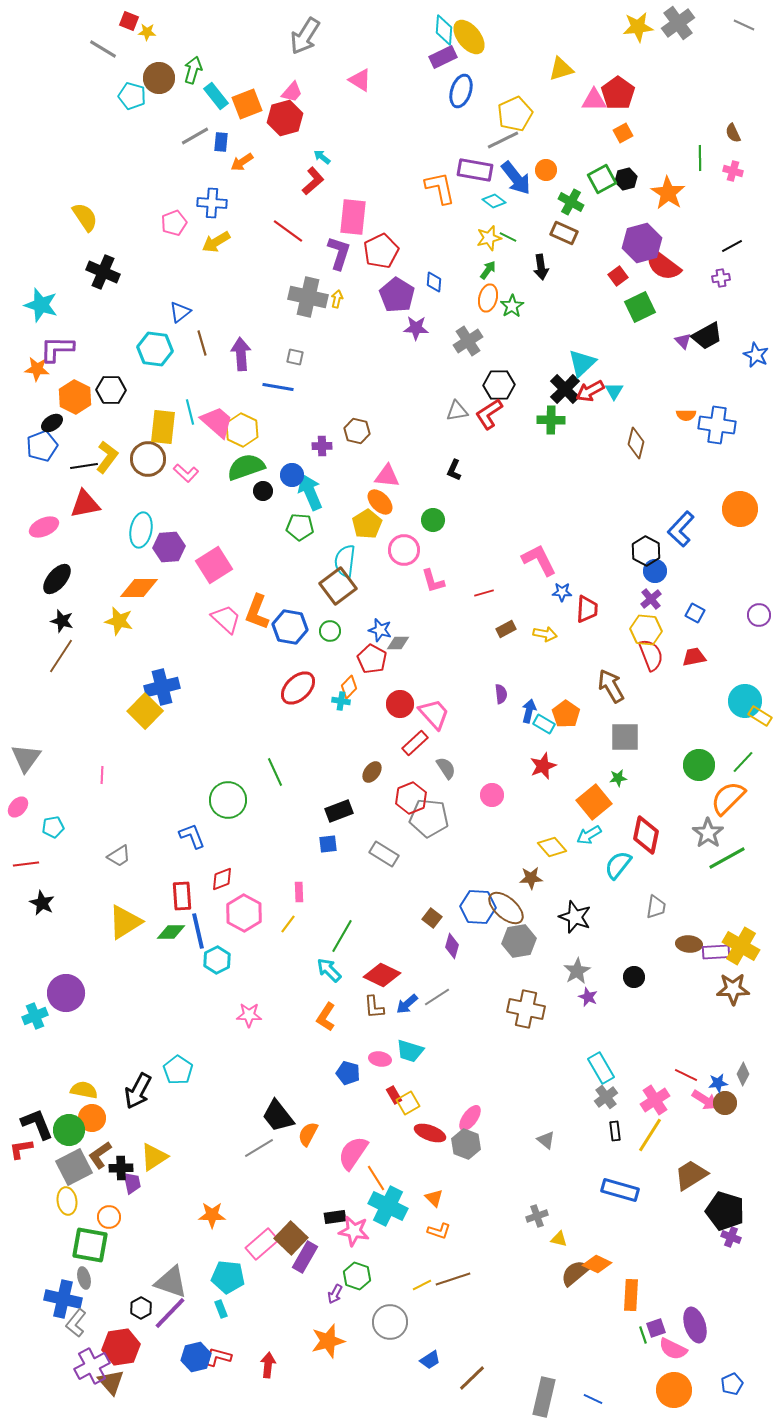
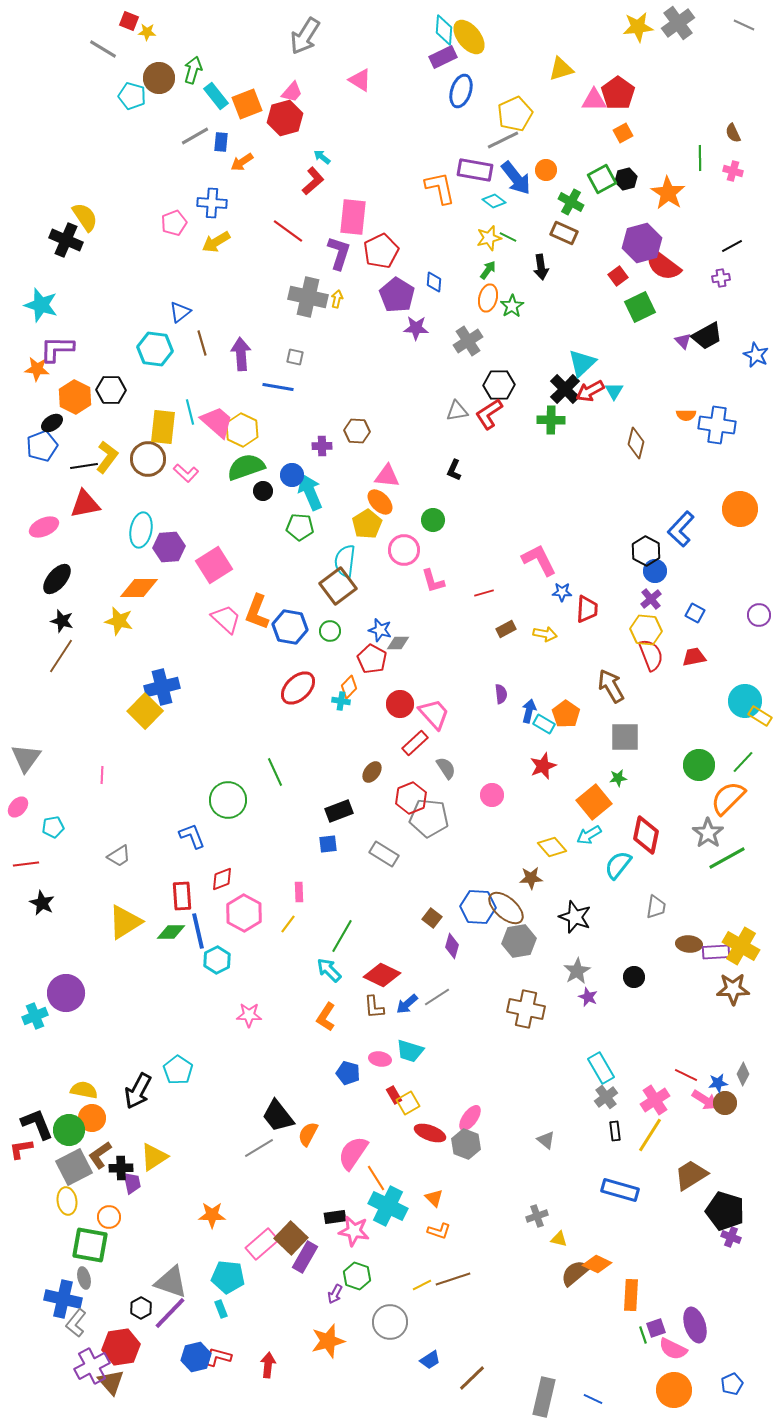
black cross at (103, 272): moved 37 px left, 32 px up
brown hexagon at (357, 431): rotated 10 degrees counterclockwise
